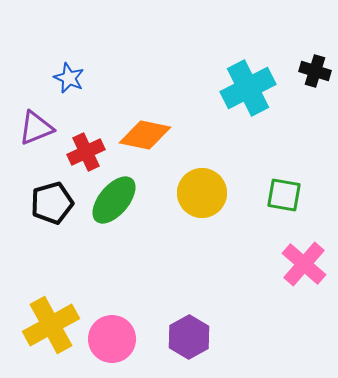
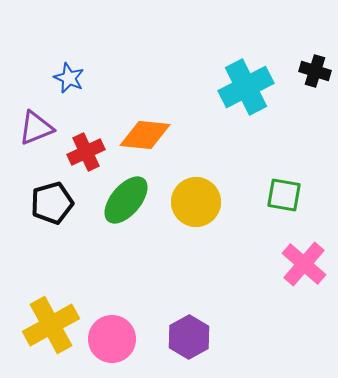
cyan cross: moved 2 px left, 1 px up
orange diamond: rotated 6 degrees counterclockwise
yellow circle: moved 6 px left, 9 px down
green ellipse: moved 12 px right
